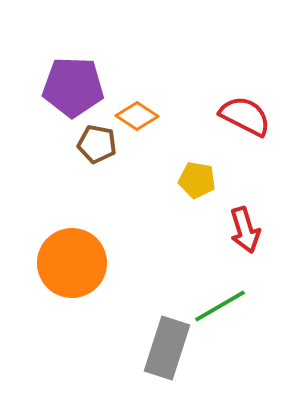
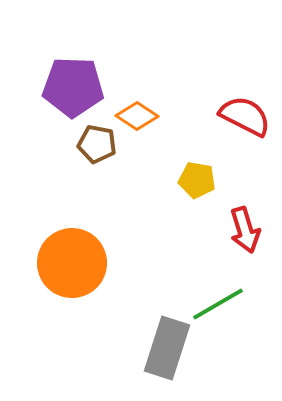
green line: moved 2 px left, 2 px up
